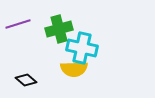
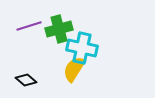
purple line: moved 11 px right, 2 px down
yellow semicircle: rotated 124 degrees clockwise
